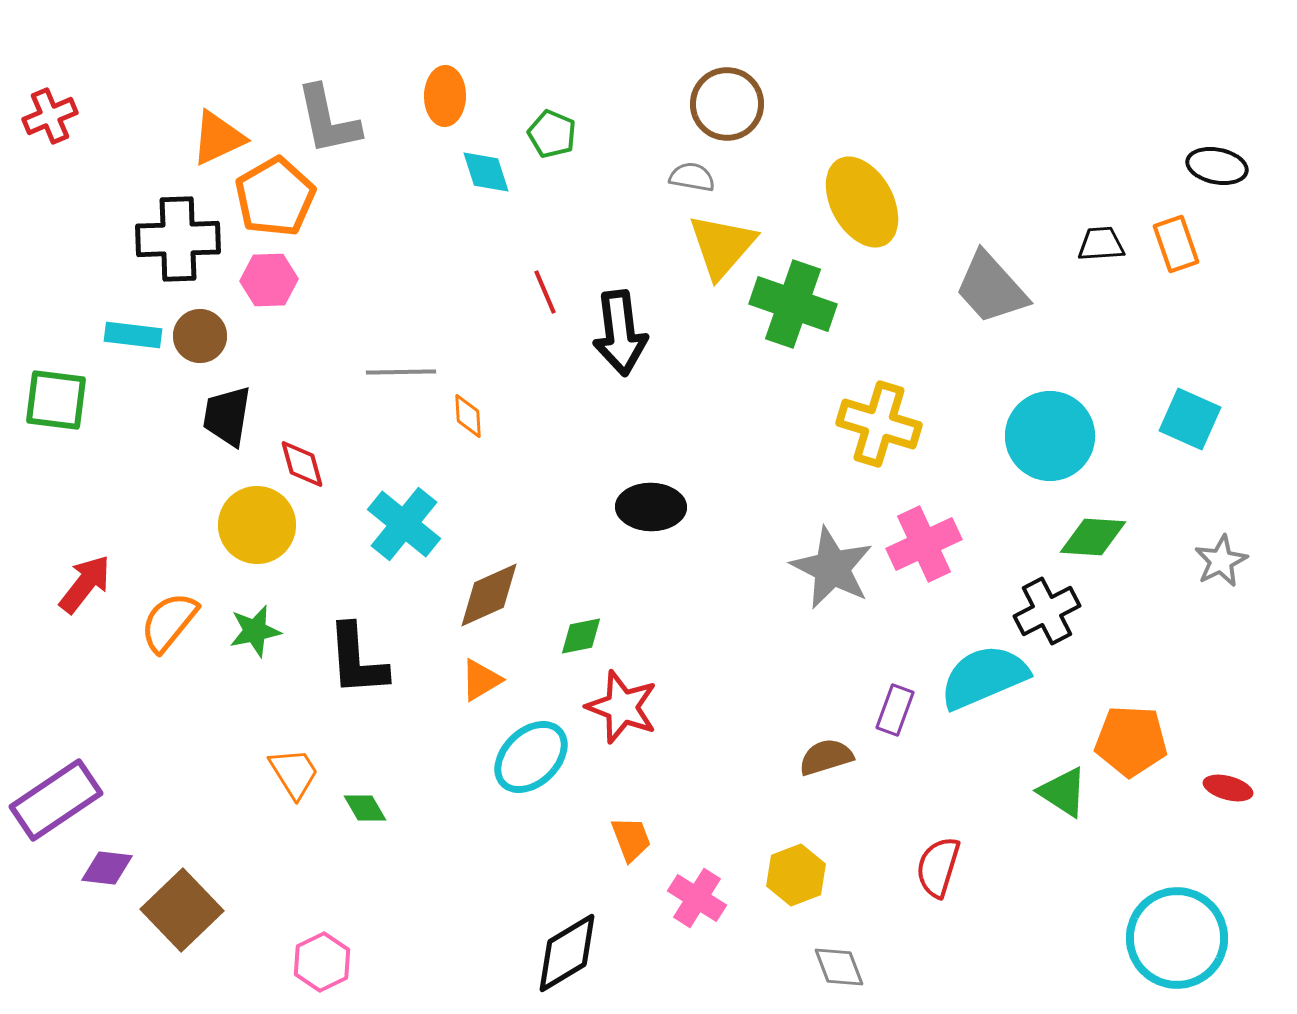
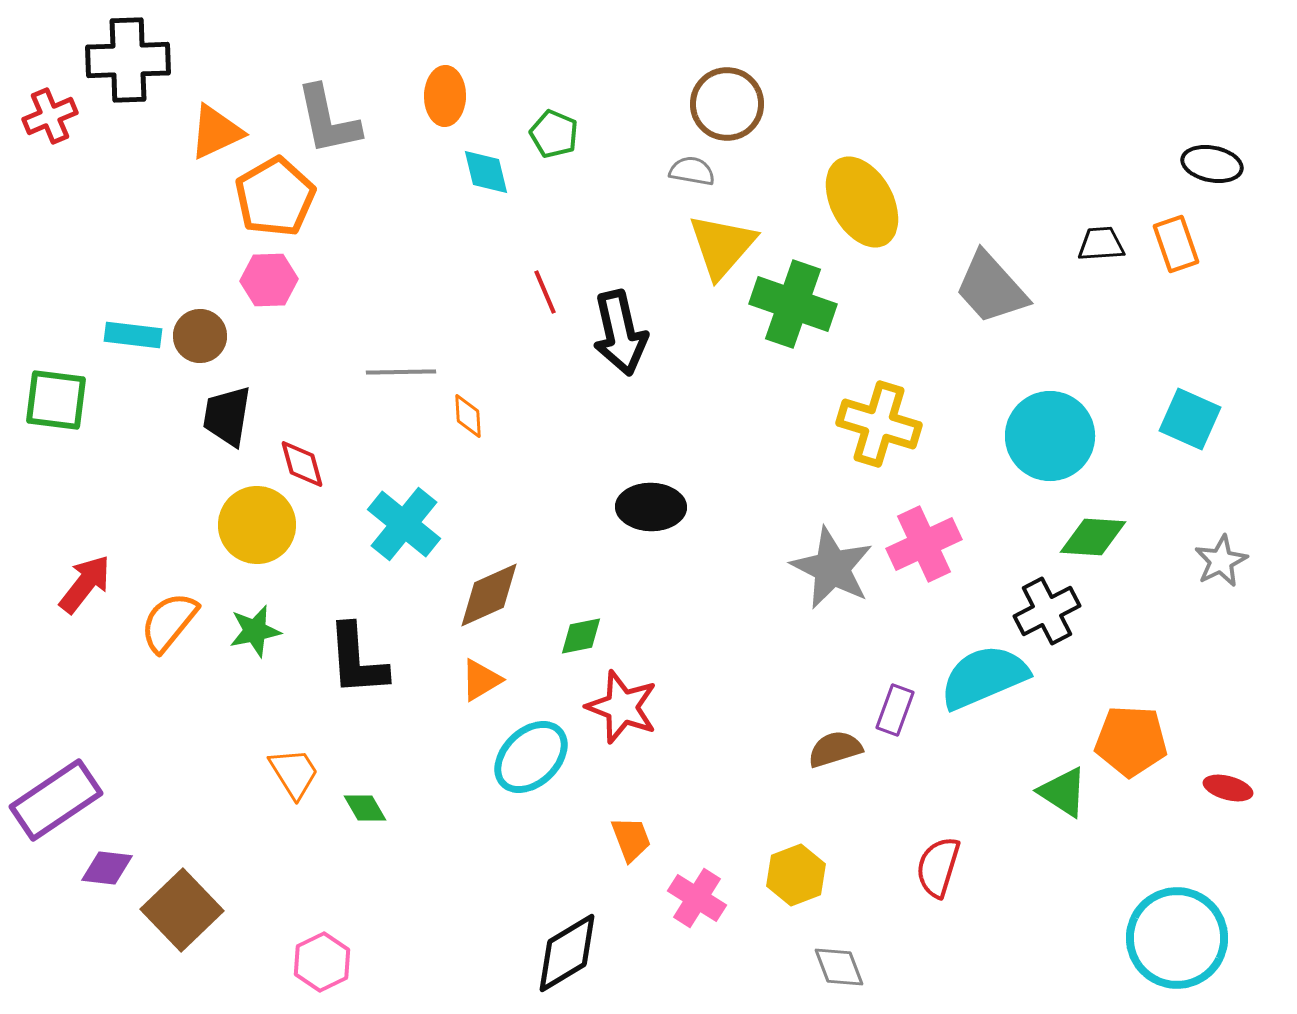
green pentagon at (552, 134): moved 2 px right
orange triangle at (218, 138): moved 2 px left, 6 px up
black ellipse at (1217, 166): moved 5 px left, 2 px up
cyan diamond at (486, 172): rotated 4 degrees clockwise
gray semicircle at (692, 177): moved 6 px up
black cross at (178, 239): moved 50 px left, 179 px up
black arrow at (620, 333): rotated 6 degrees counterclockwise
brown semicircle at (826, 757): moved 9 px right, 8 px up
